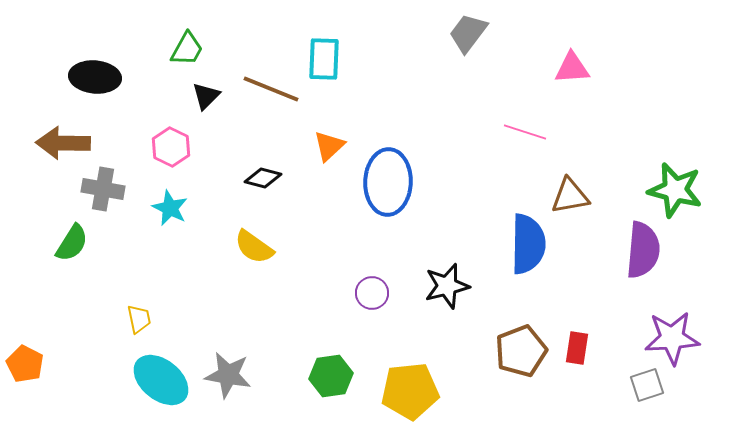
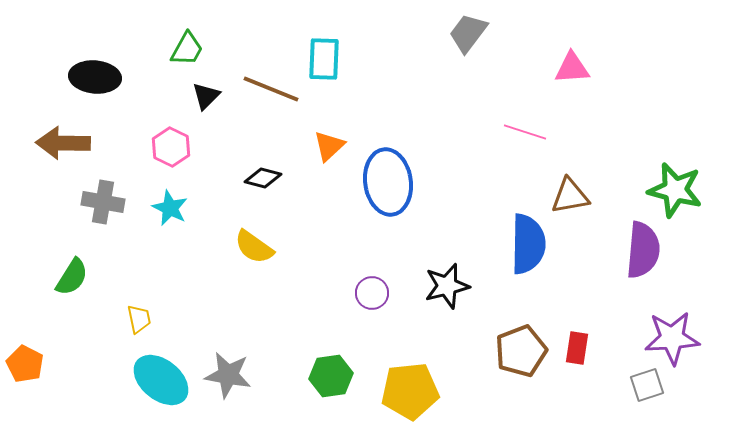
blue ellipse: rotated 10 degrees counterclockwise
gray cross: moved 13 px down
green semicircle: moved 34 px down
